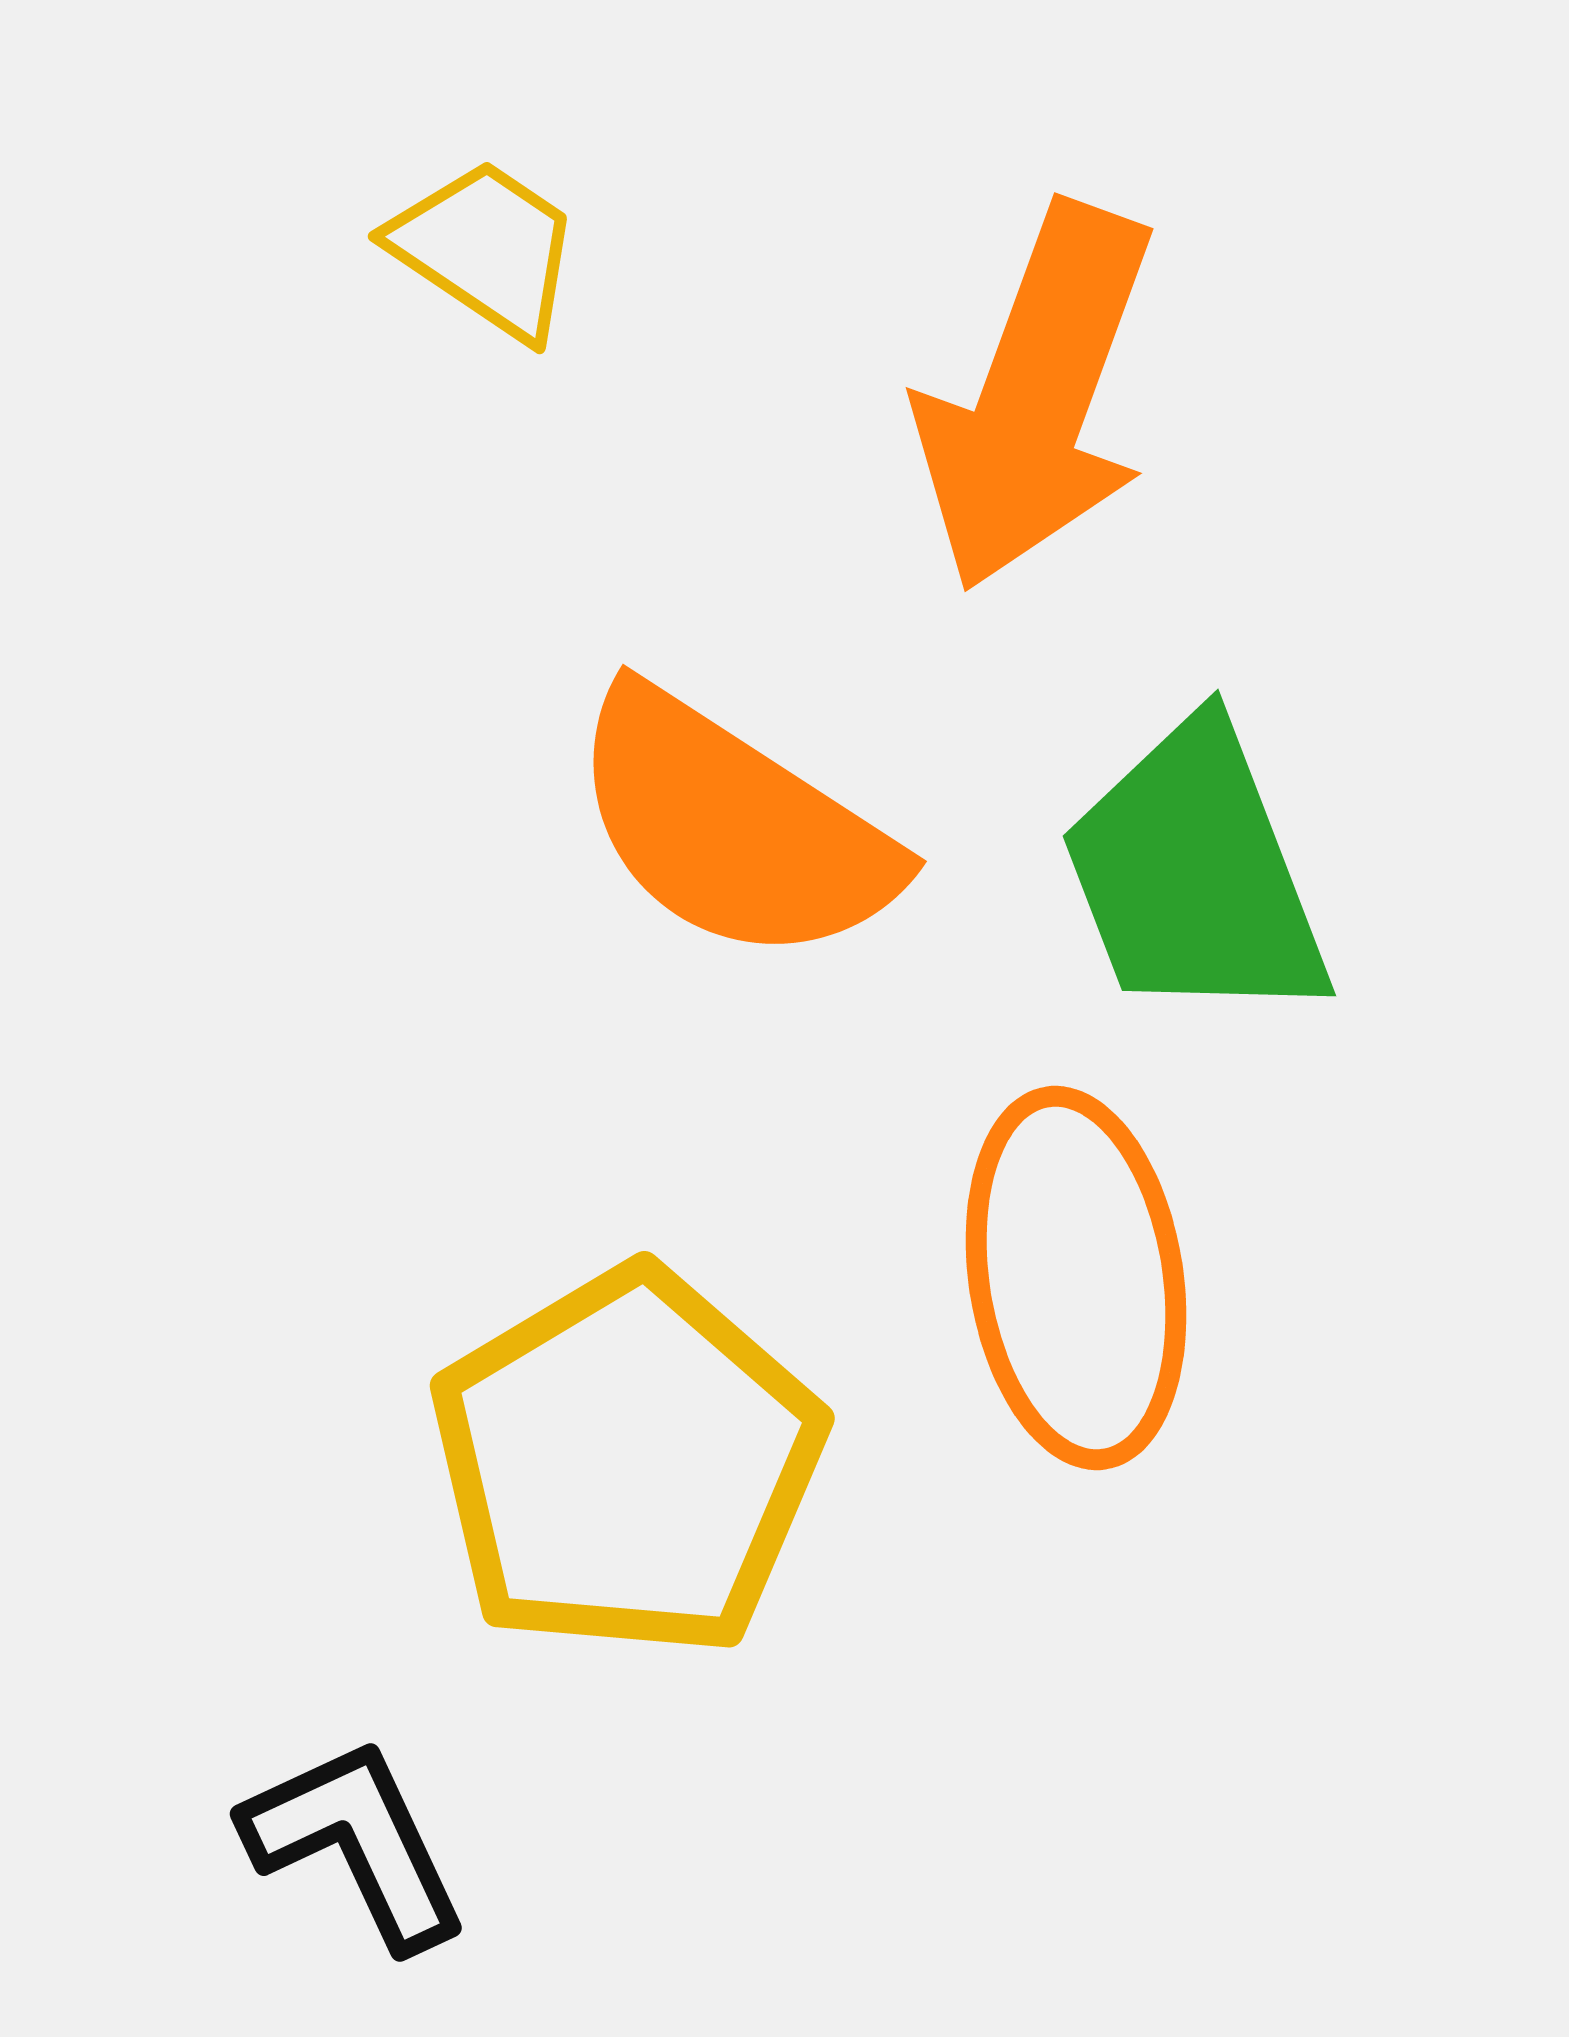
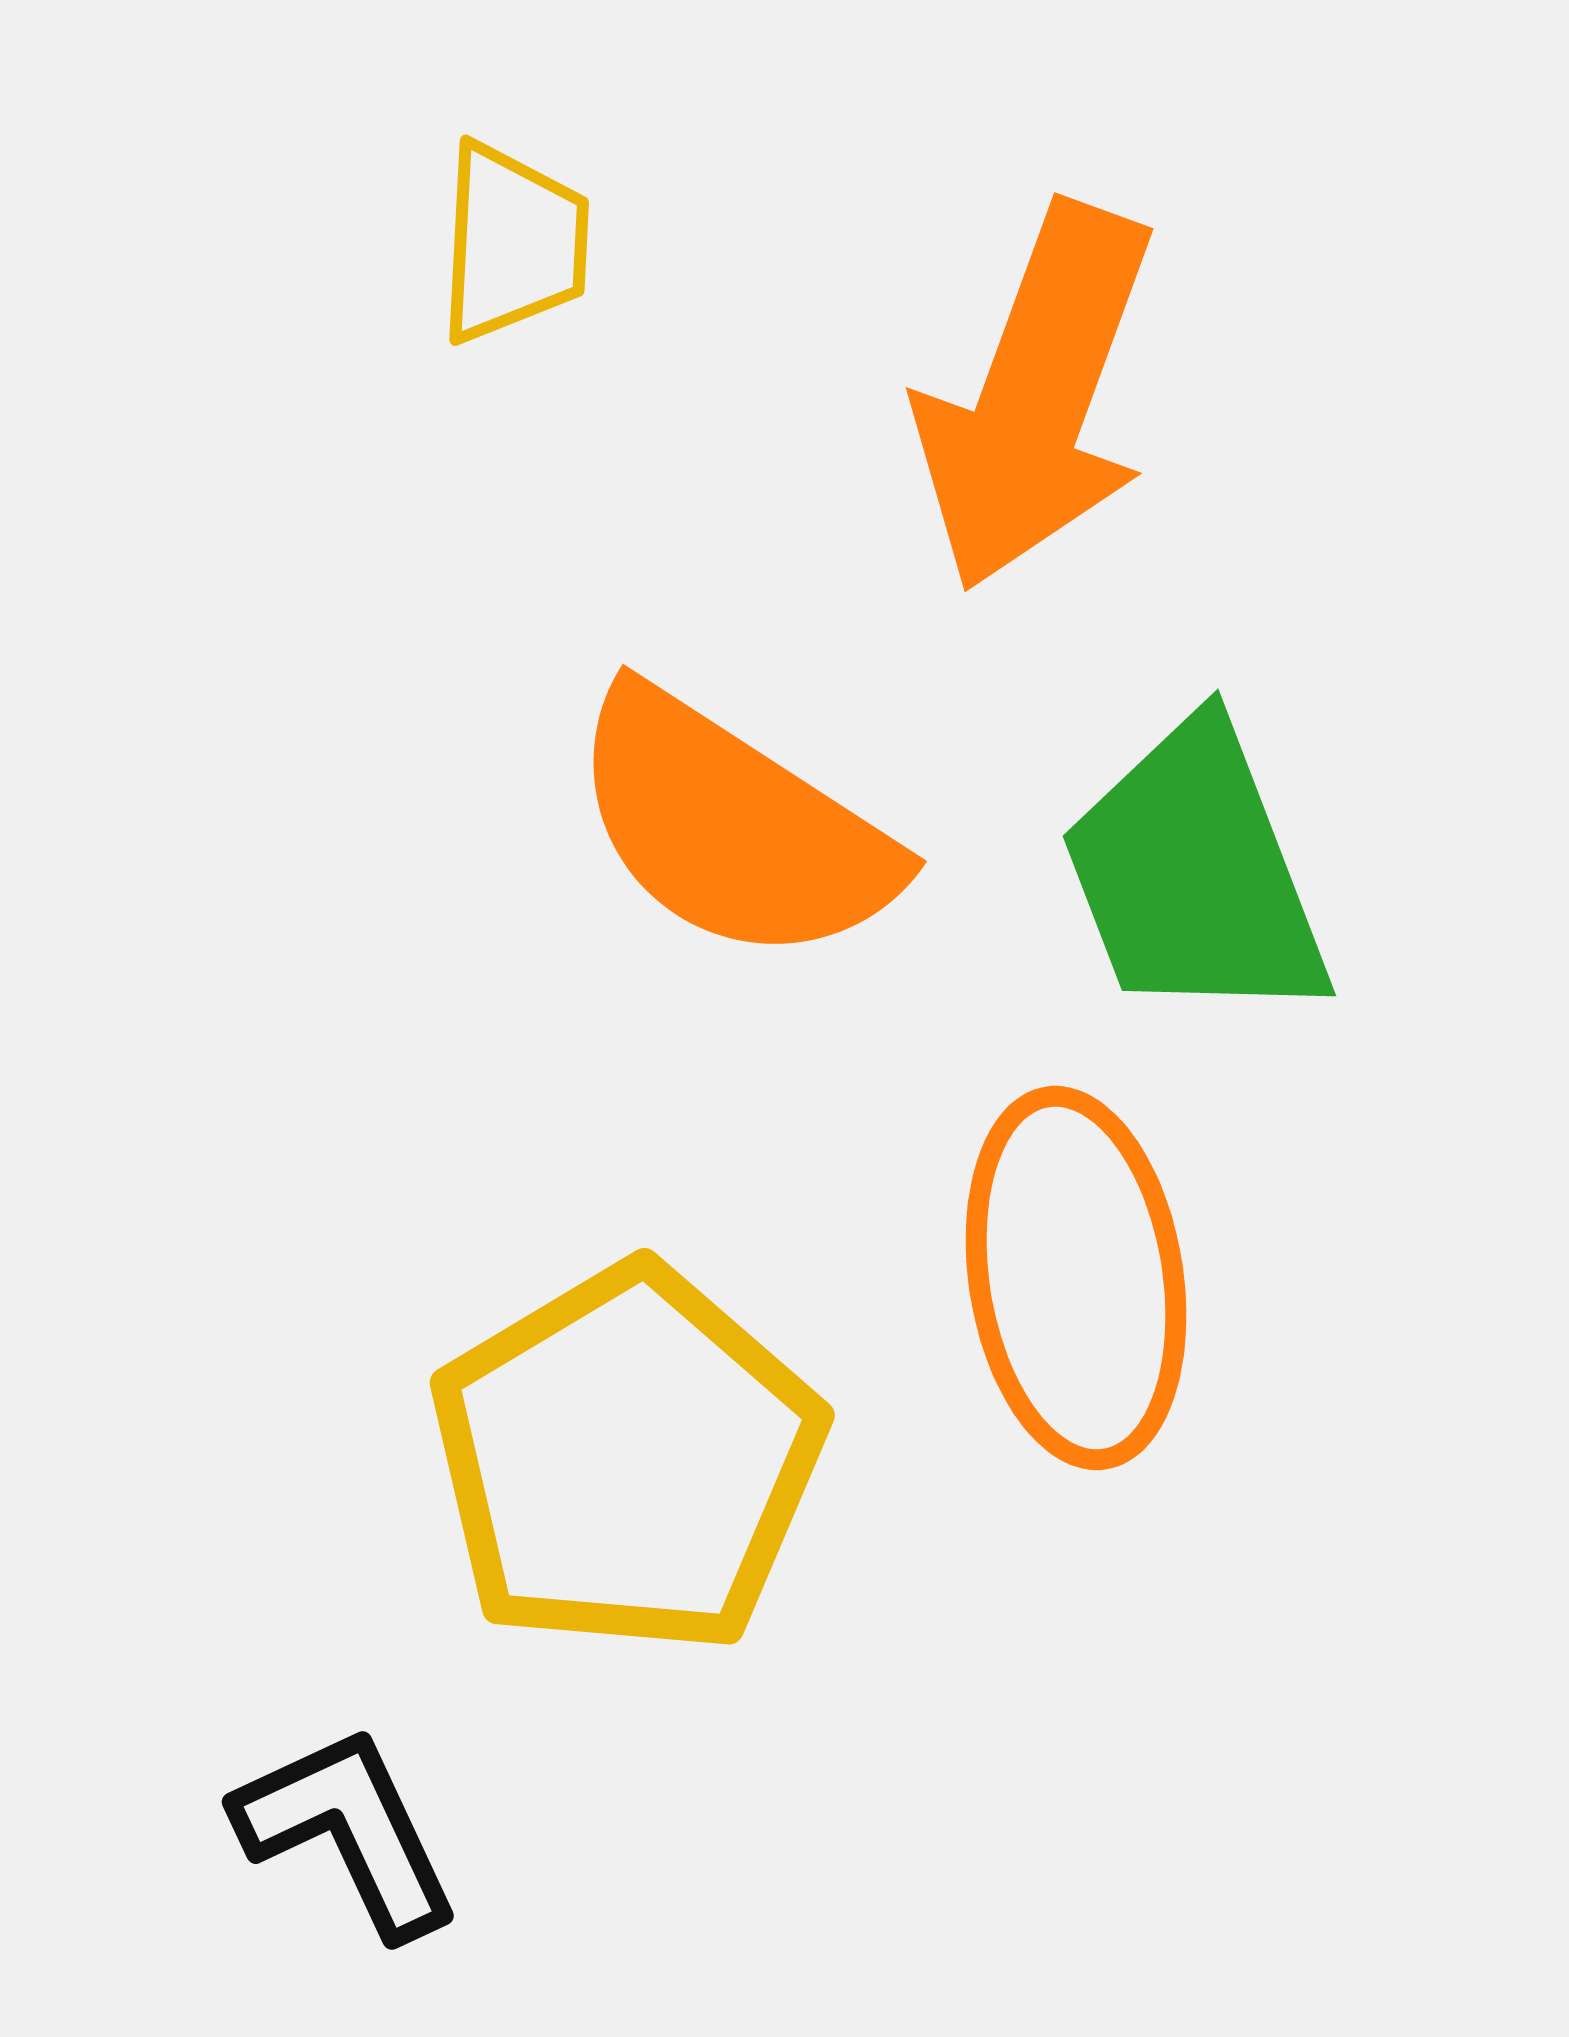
yellow trapezoid: moved 27 px right, 6 px up; rotated 59 degrees clockwise
yellow pentagon: moved 3 px up
black L-shape: moved 8 px left, 12 px up
